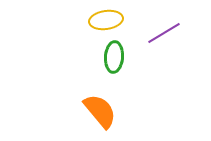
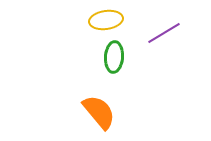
orange semicircle: moved 1 px left, 1 px down
